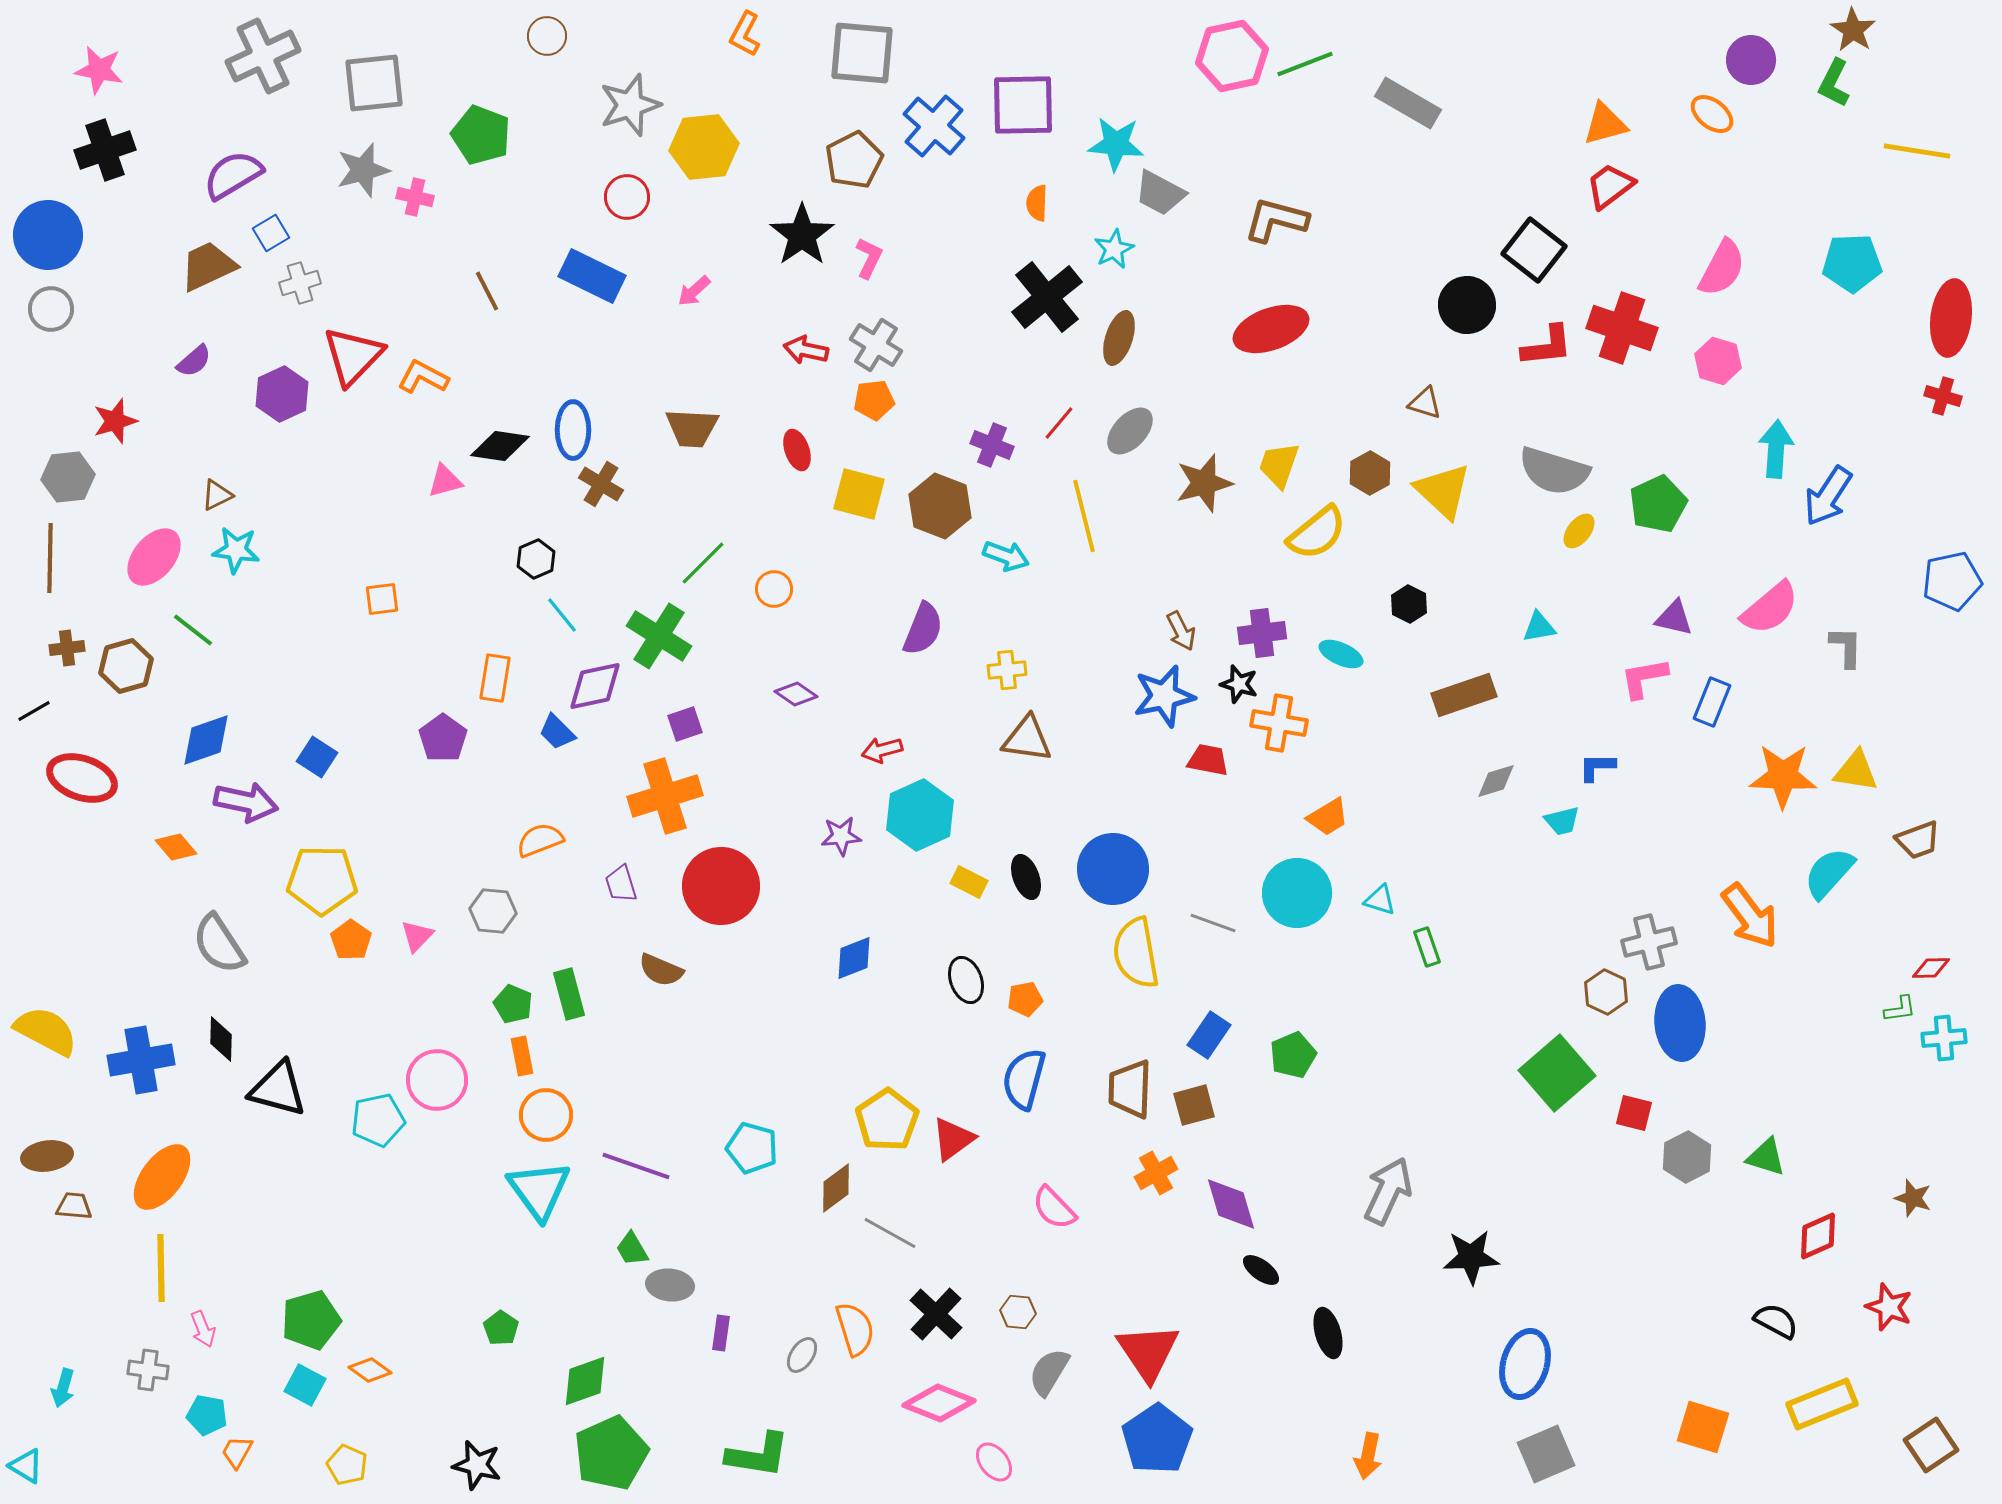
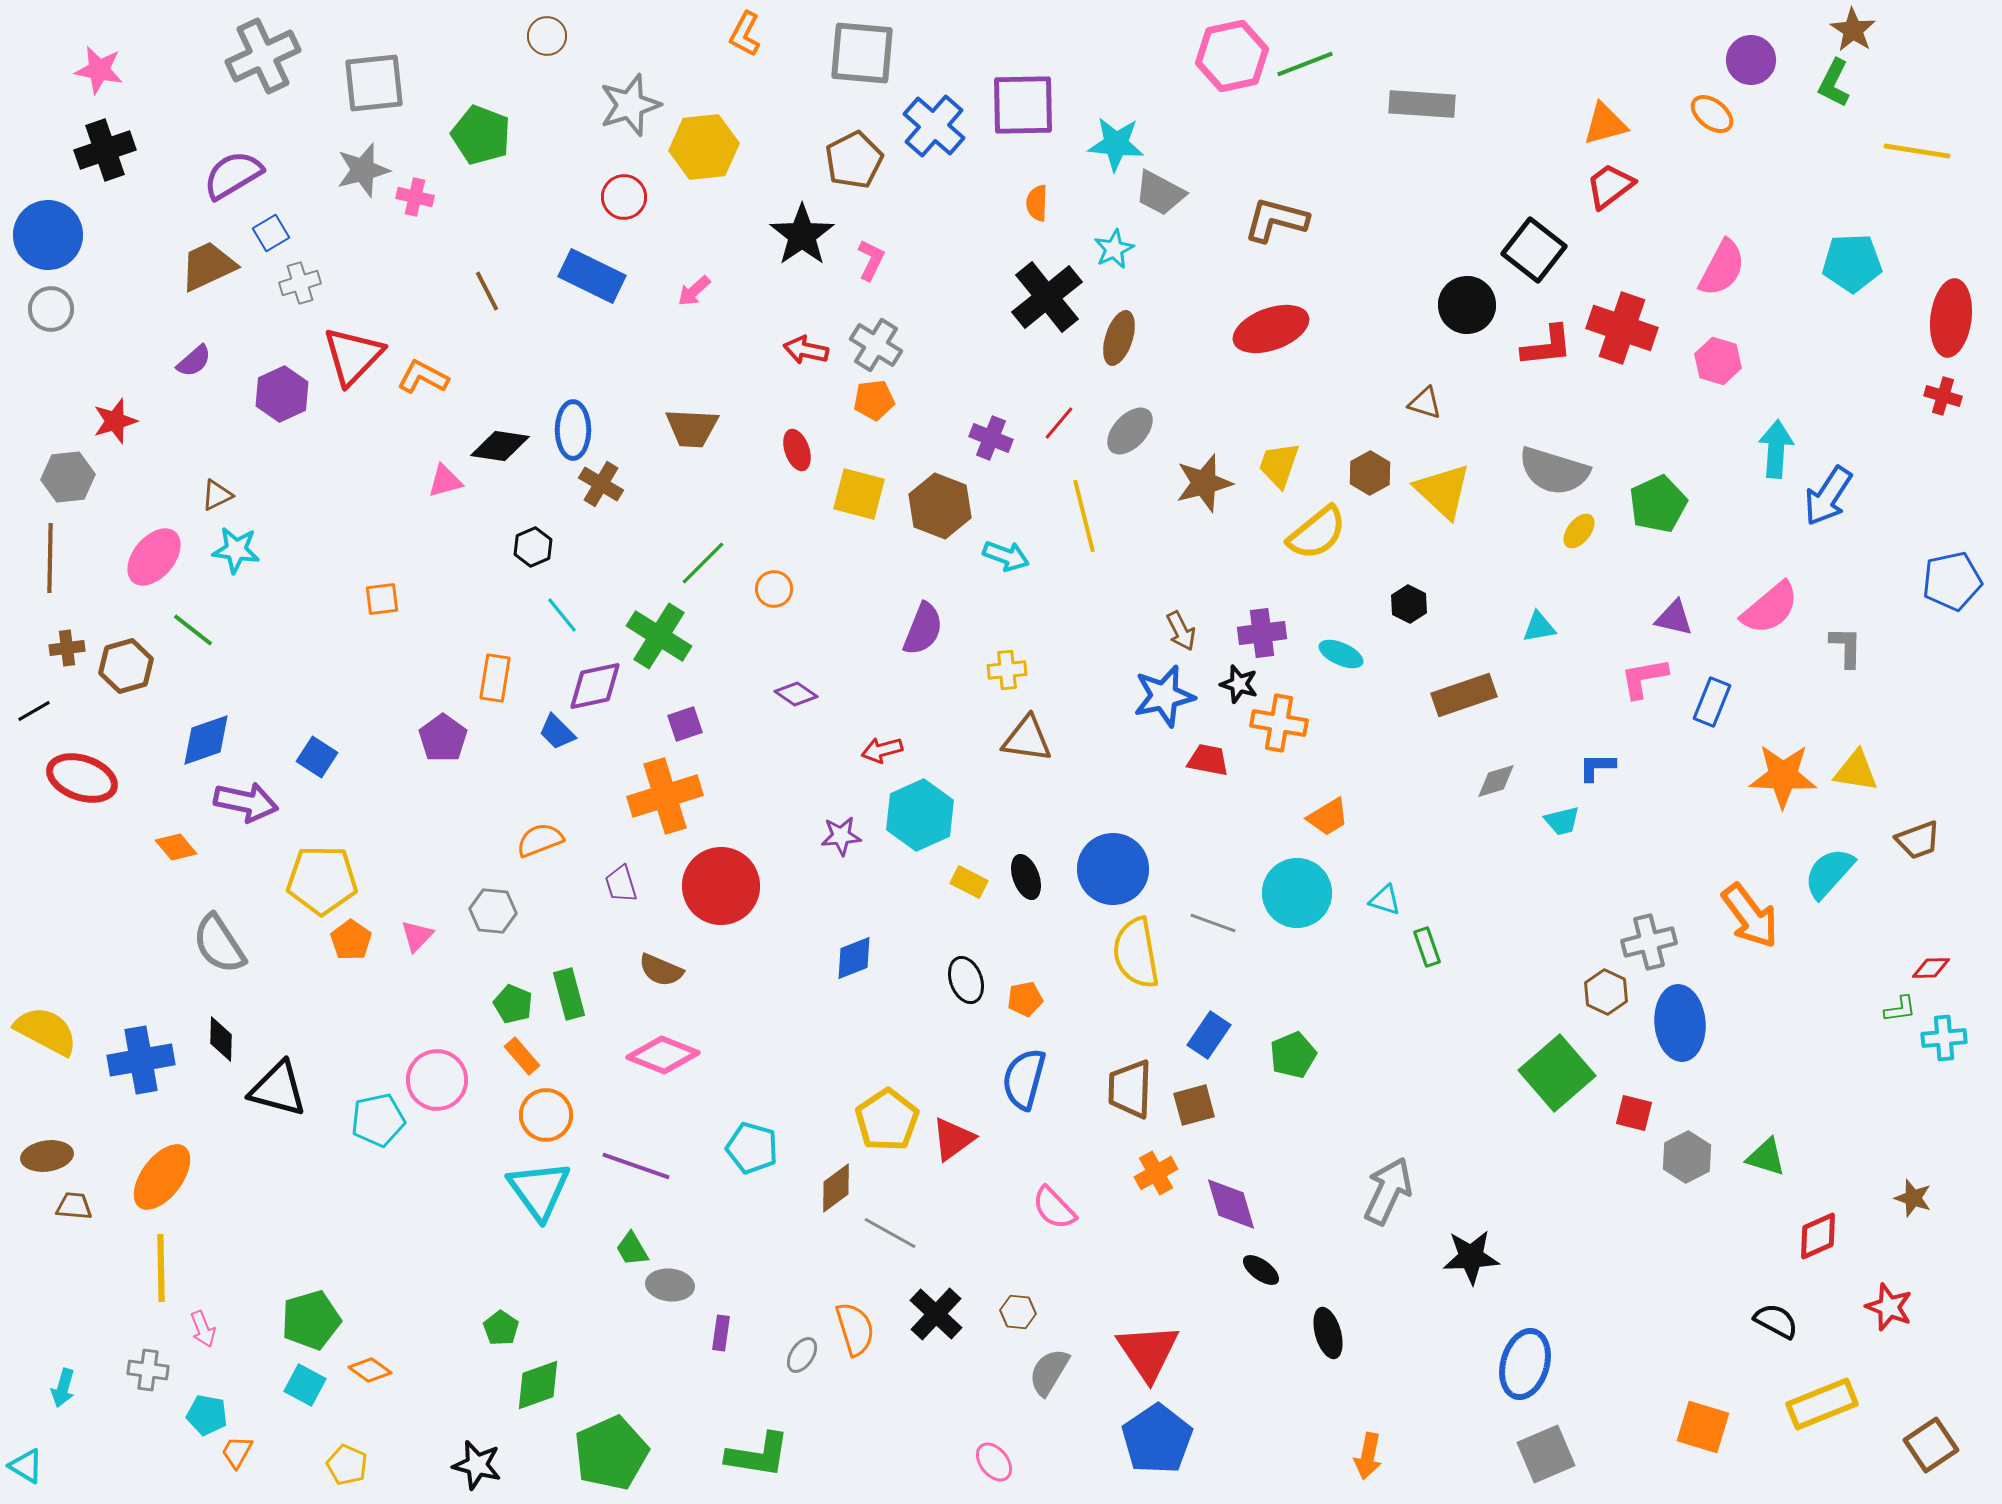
gray rectangle at (1408, 103): moved 14 px right, 1 px down; rotated 26 degrees counterclockwise
red circle at (627, 197): moved 3 px left
pink L-shape at (869, 258): moved 2 px right, 2 px down
purple cross at (992, 445): moved 1 px left, 7 px up
black hexagon at (536, 559): moved 3 px left, 12 px up
cyan triangle at (1380, 900): moved 5 px right
orange rectangle at (522, 1056): rotated 30 degrees counterclockwise
green diamond at (585, 1381): moved 47 px left, 4 px down
pink diamond at (939, 1403): moved 276 px left, 348 px up
